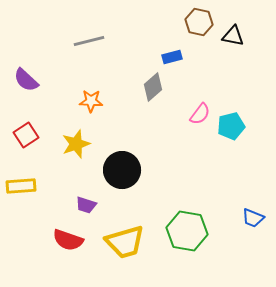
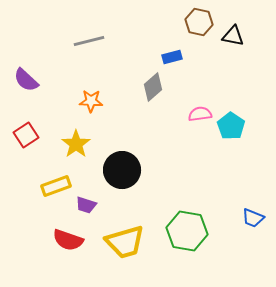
pink semicircle: rotated 135 degrees counterclockwise
cyan pentagon: rotated 24 degrees counterclockwise
yellow star: rotated 16 degrees counterclockwise
yellow rectangle: moved 35 px right; rotated 16 degrees counterclockwise
